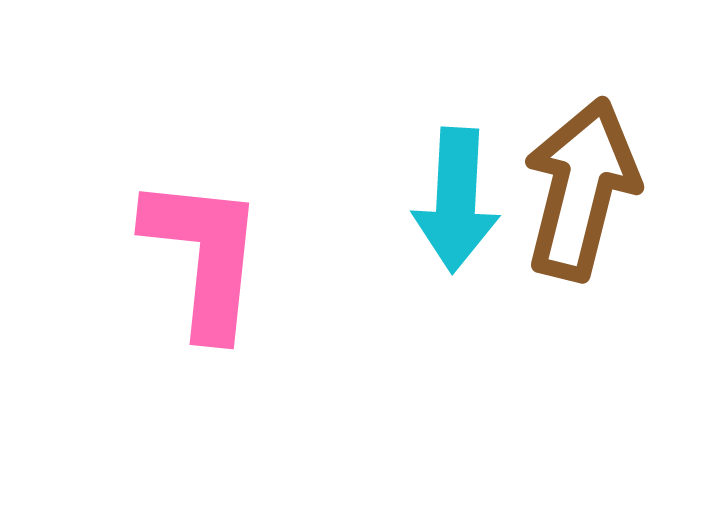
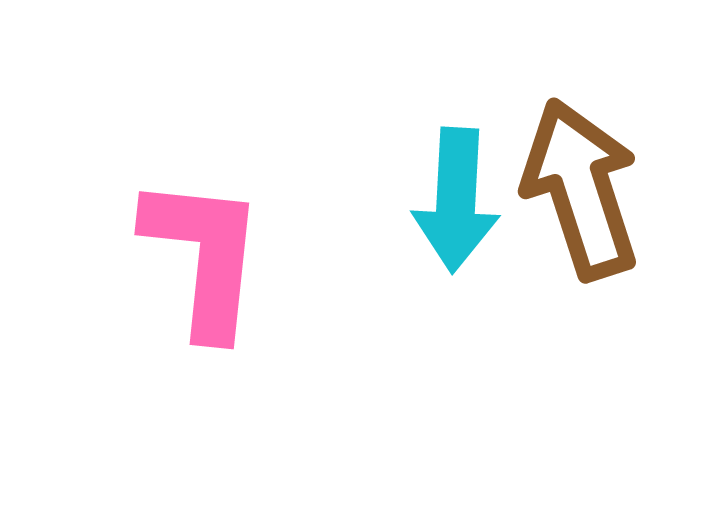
brown arrow: rotated 32 degrees counterclockwise
